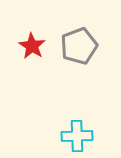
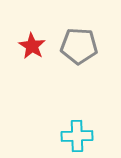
gray pentagon: rotated 24 degrees clockwise
